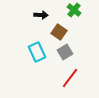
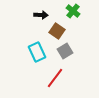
green cross: moved 1 px left, 1 px down
brown square: moved 2 px left, 1 px up
gray square: moved 1 px up
red line: moved 15 px left
